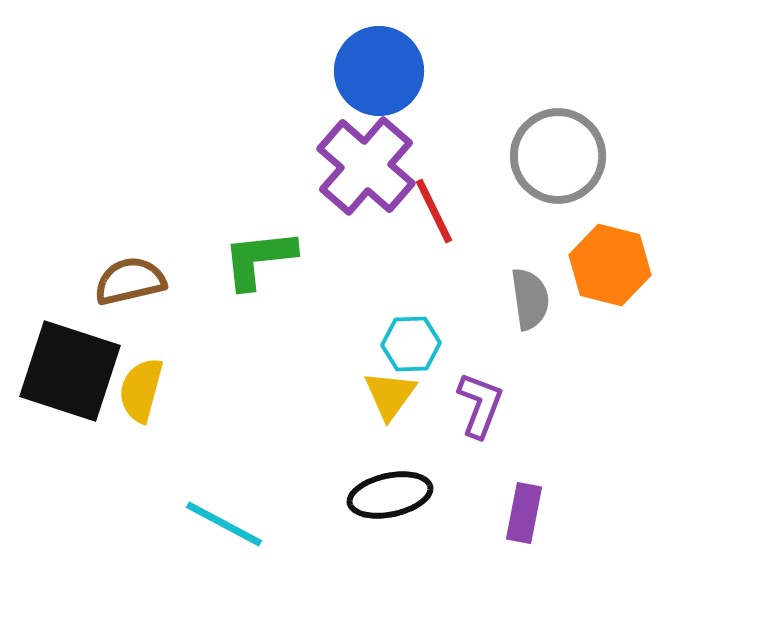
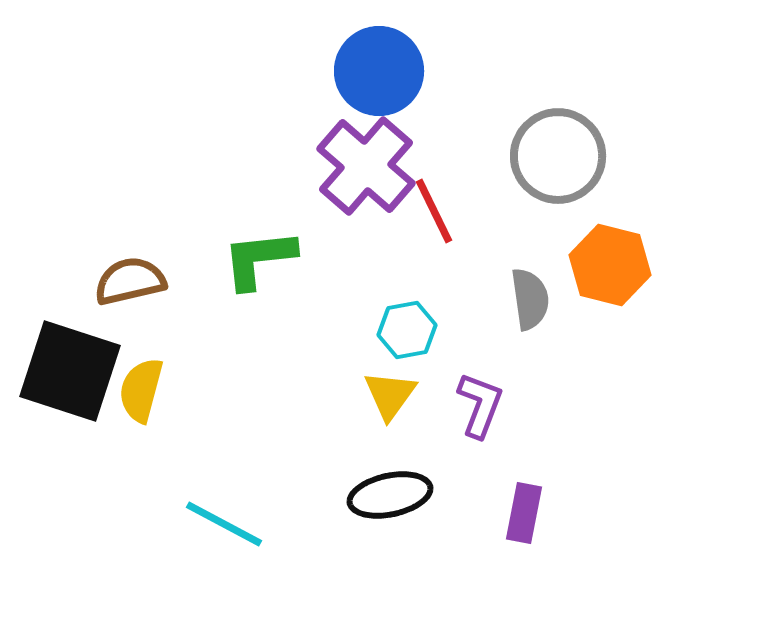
cyan hexagon: moved 4 px left, 14 px up; rotated 8 degrees counterclockwise
